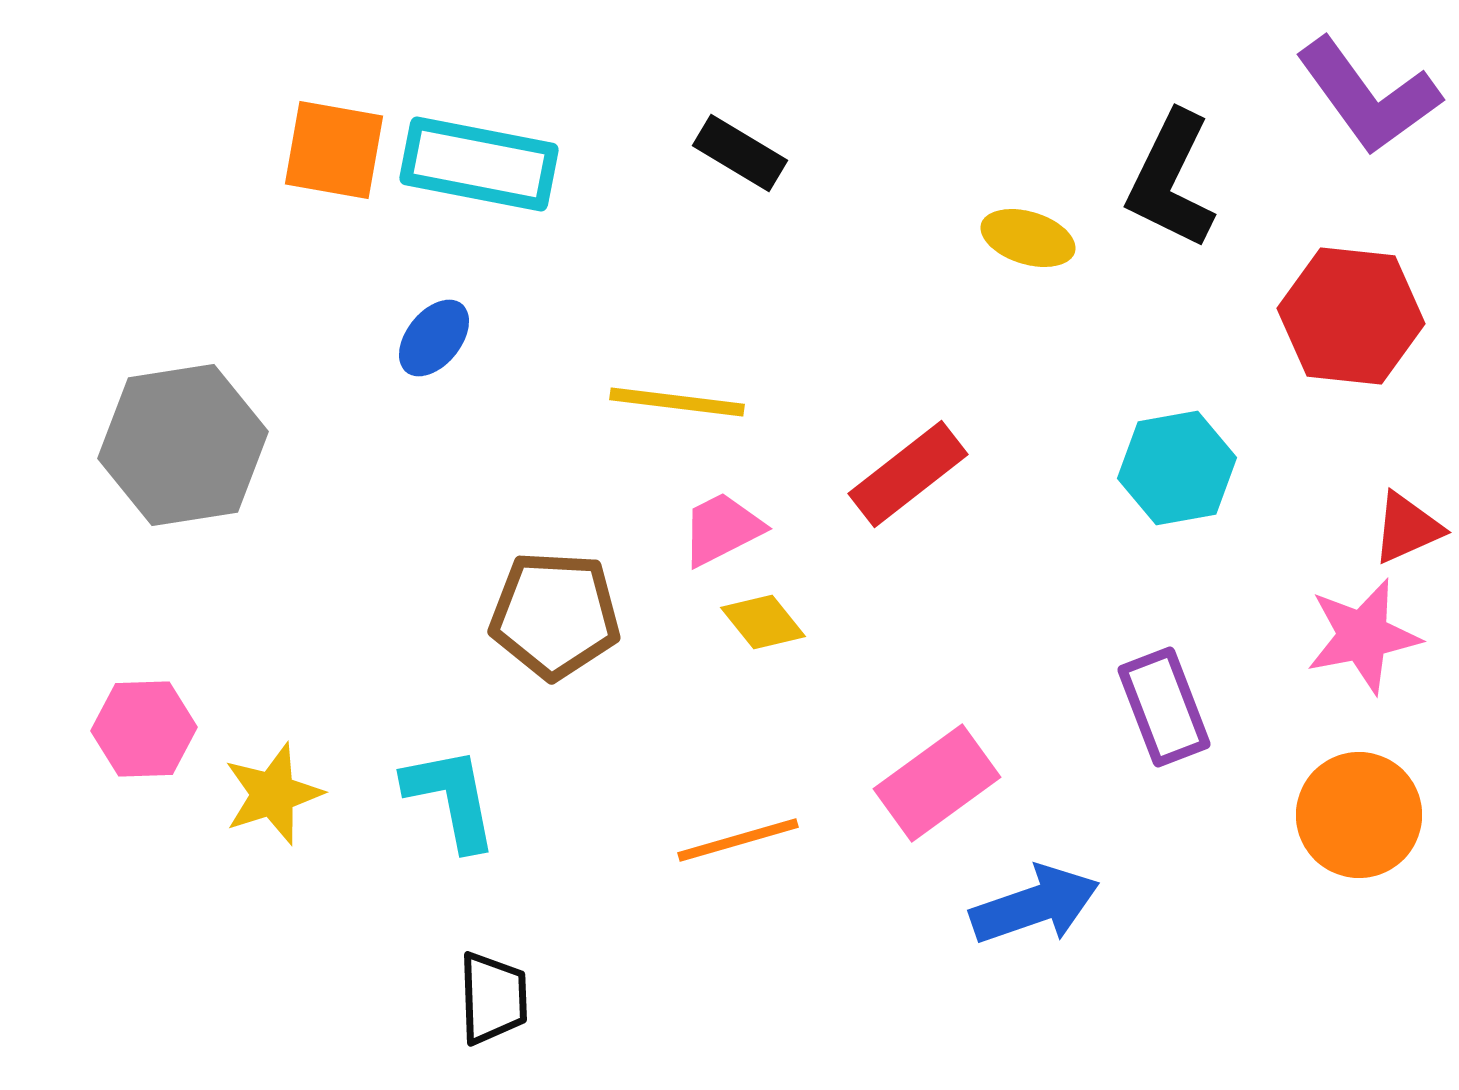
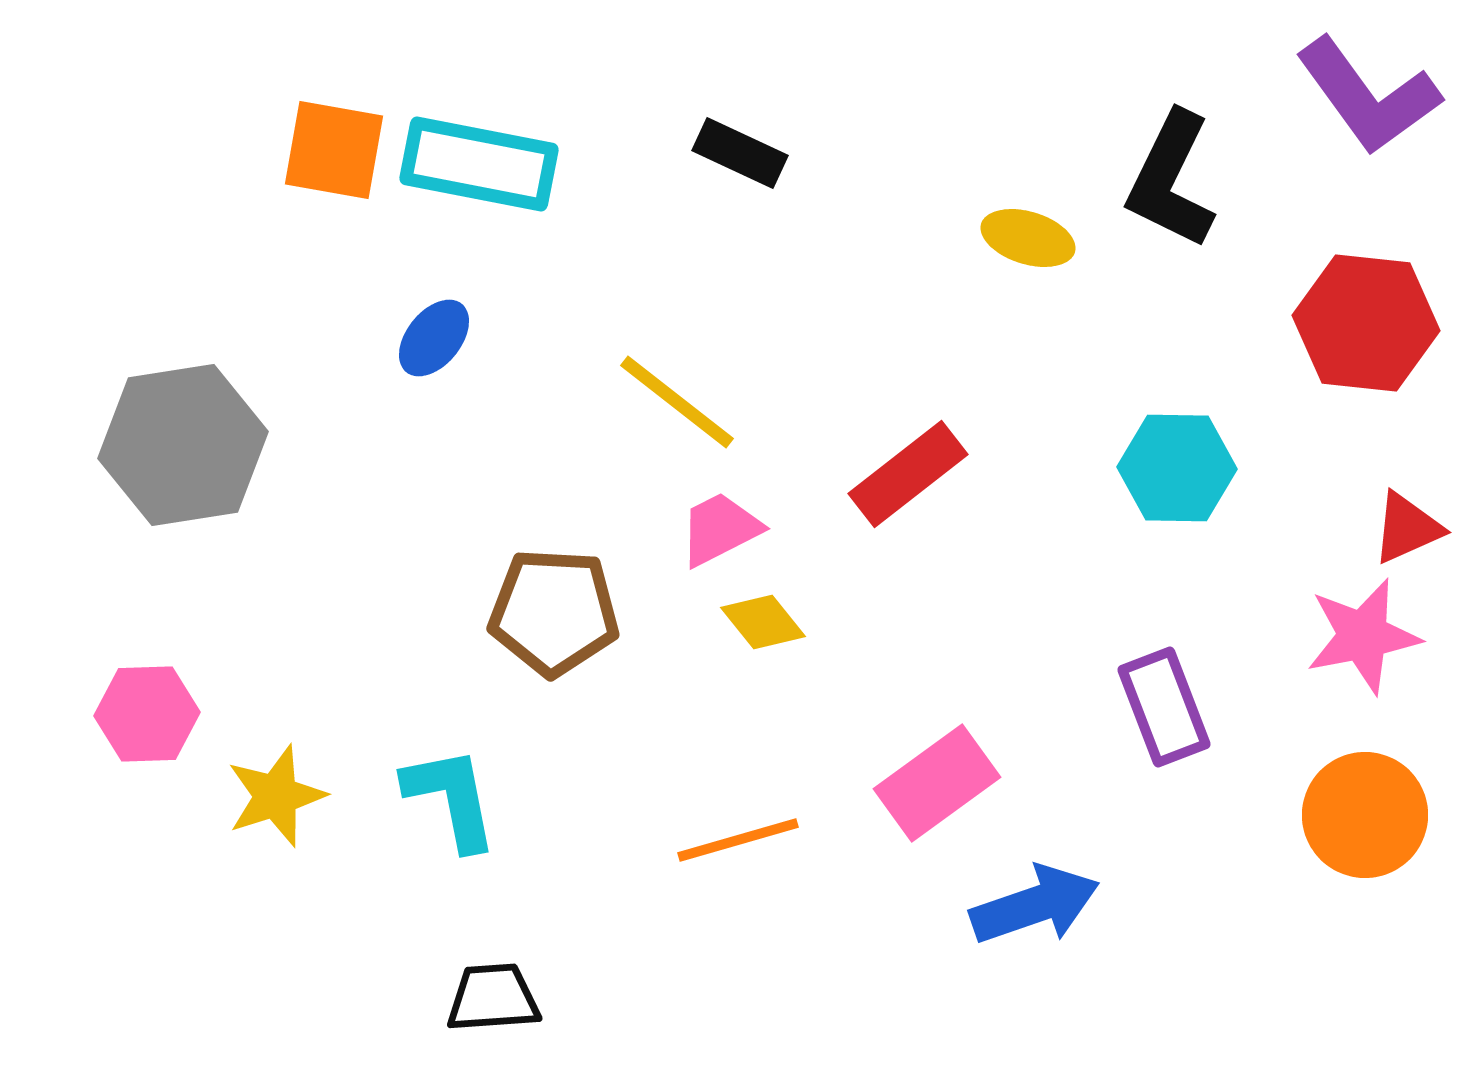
black rectangle: rotated 6 degrees counterclockwise
red hexagon: moved 15 px right, 7 px down
yellow line: rotated 31 degrees clockwise
cyan hexagon: rotated 11 degrees clockwise
pink trapezoid: moved 2 px left
brown pentagon: moved 1 px left, 3 px up
pink hexagon: moved 3 px right, 15 px up
yellow star: moved 3 px right, 2 px down
orange circle: moved 6 px right
black trapezoid: rotated 92 degrees counterclockwise
